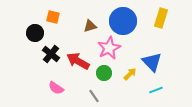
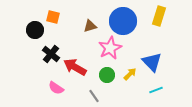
yellow rectangle: moved 2 px left, 2 px up
black circle: moved 3 px up
pink star: moved 1 px right
red arrow: moved 3 px left, 6 px down
green circle: moved 3 px right, 2 px down
